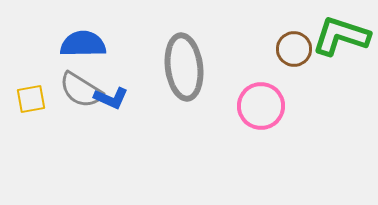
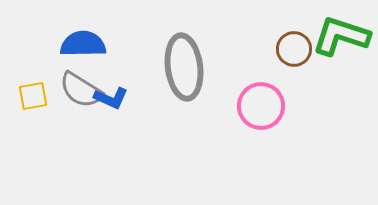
yellow square: moved 2 px right, 3 px up
